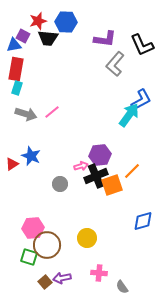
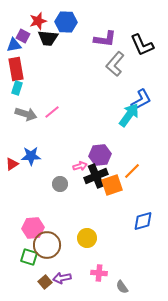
red rectangle: rotated 20 degrees counterclockwise
blue star: rotated 24 degrees counterclockwise
pink arrow: moved 1 px left
